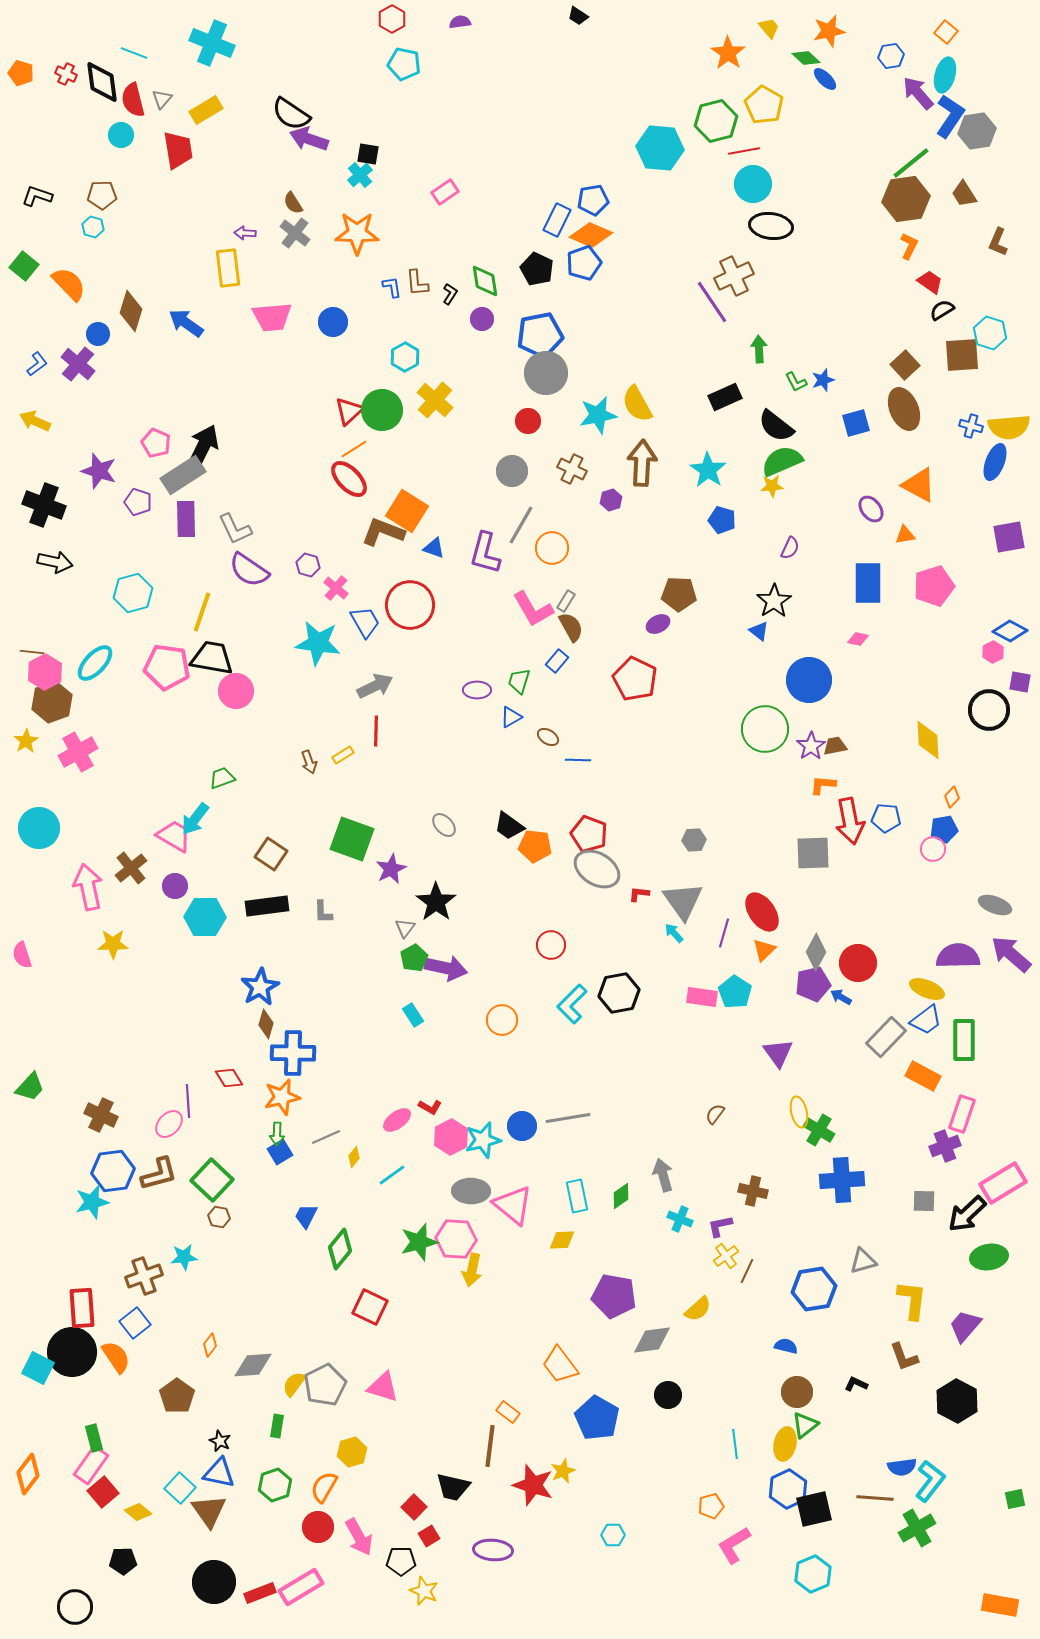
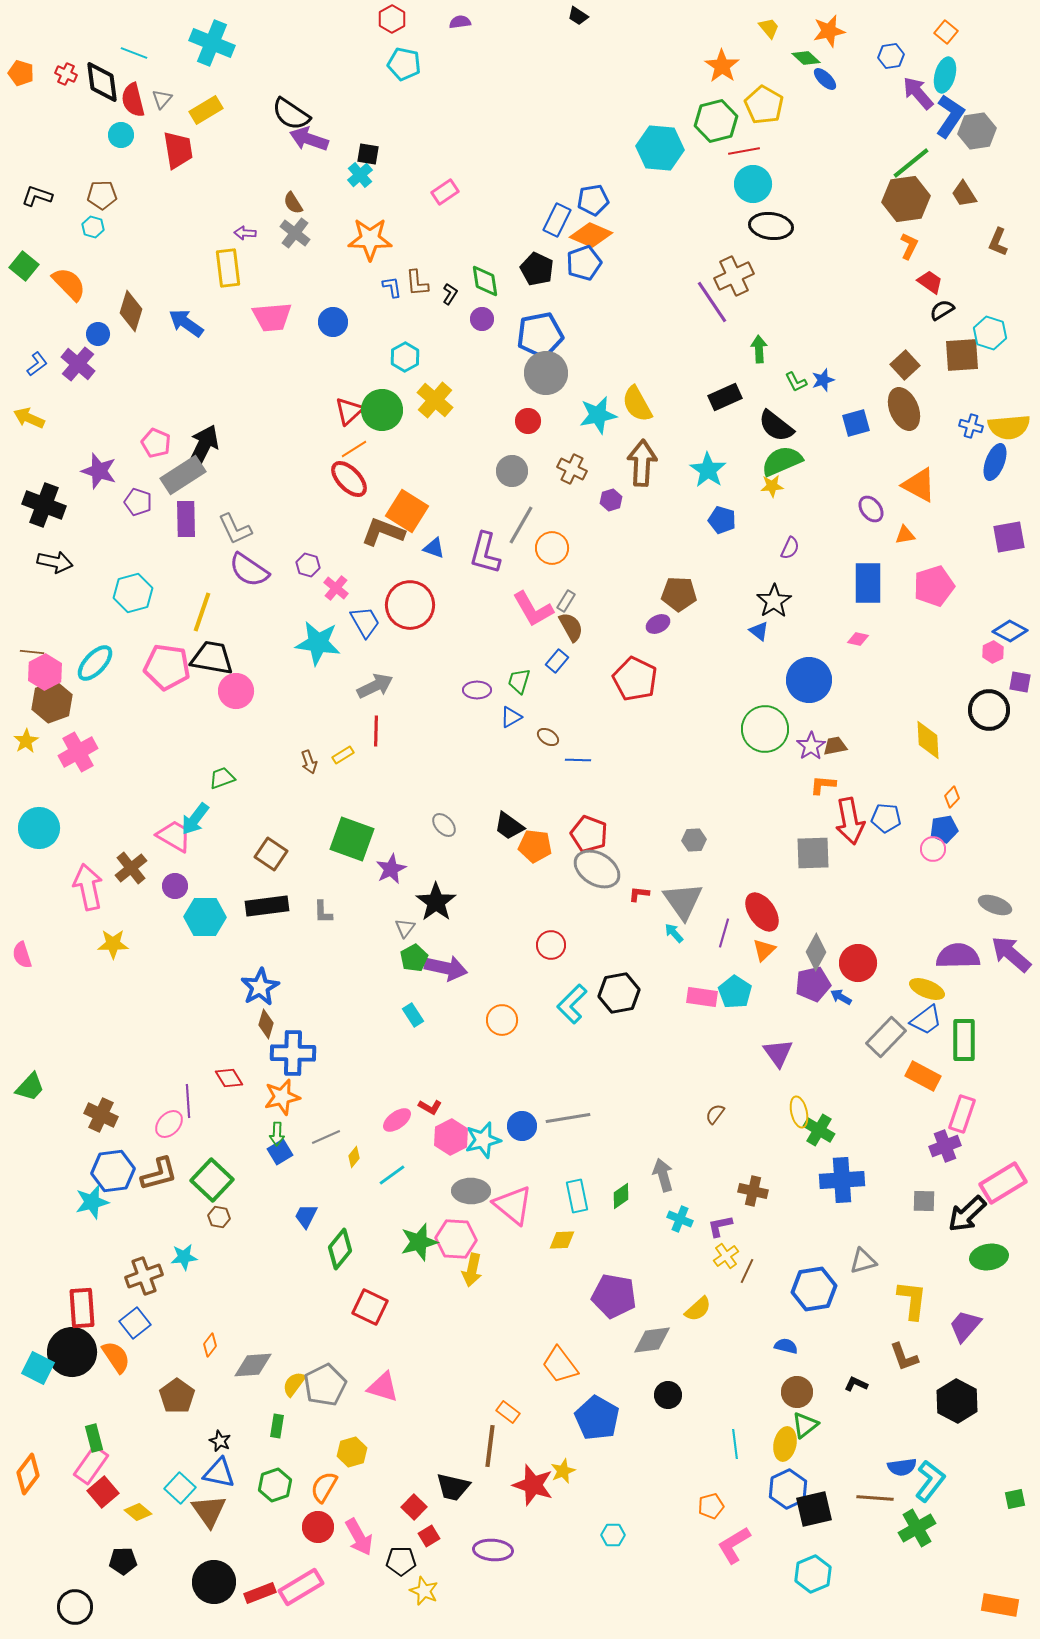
orange star at (728, 53): moved 6 px left, 13 px down
orange star at (357, 233): moved 13 px right, 6 px down
yellow arrow at (35, 421): moved 6 px left, 3 px up
